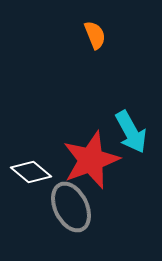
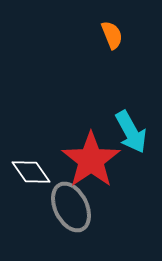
orange semicircle: moved 17 px right
red star: rotated 14 degrees counterclockwise
white diamond: rotated 15 degrees clockwise
